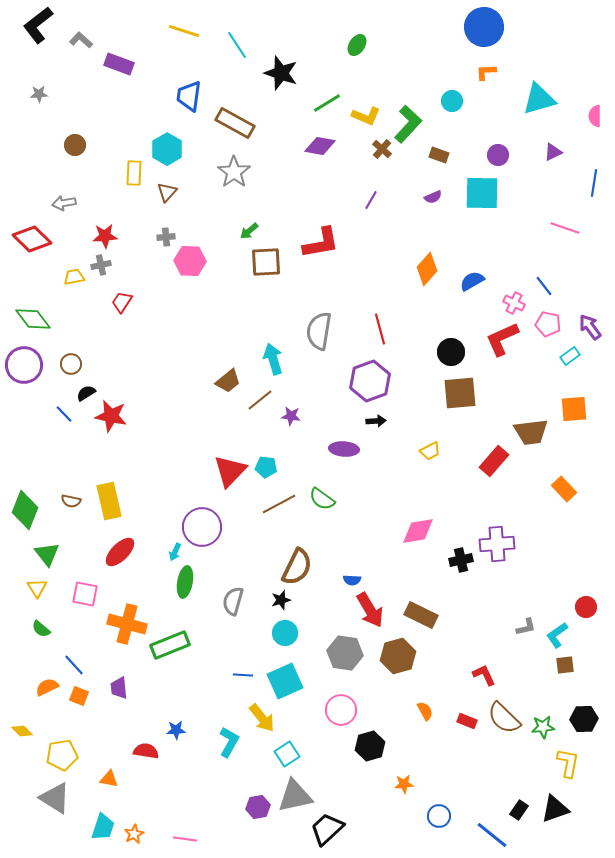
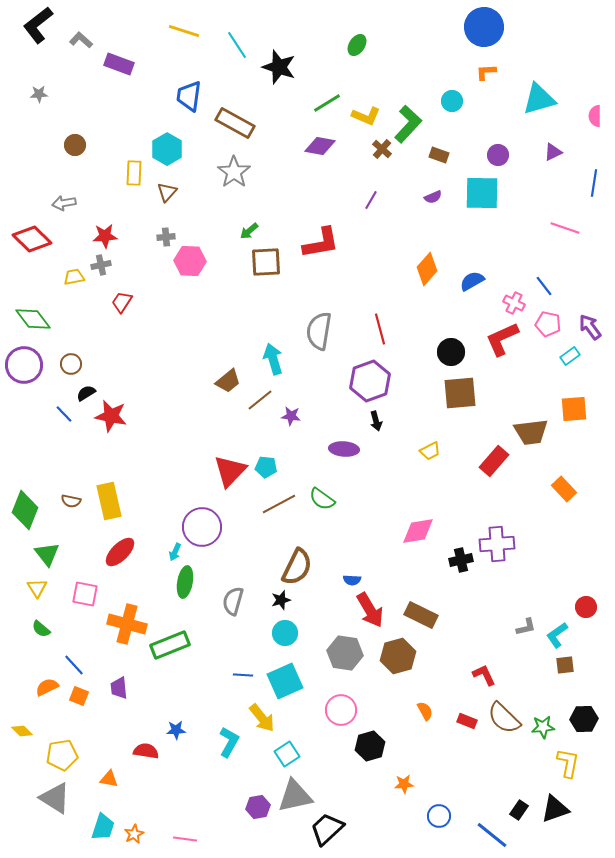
black star at (281, 73): moved 2 px left, 6 px up
black arrow at (376, 421): rotated 78 degrees clockwise
